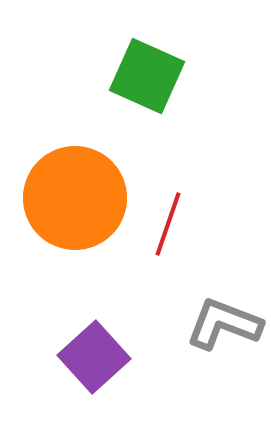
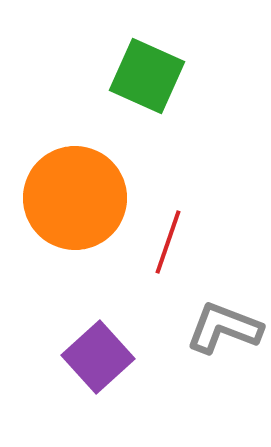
red line: moved 18 px down
gray L-shape: moved 4 px down
purple square: moved 4 px right
